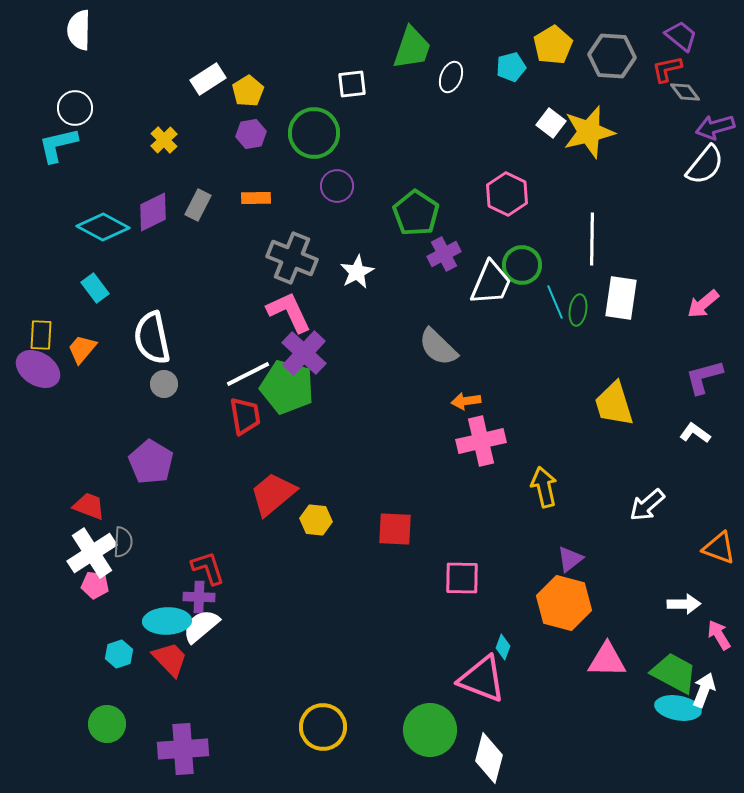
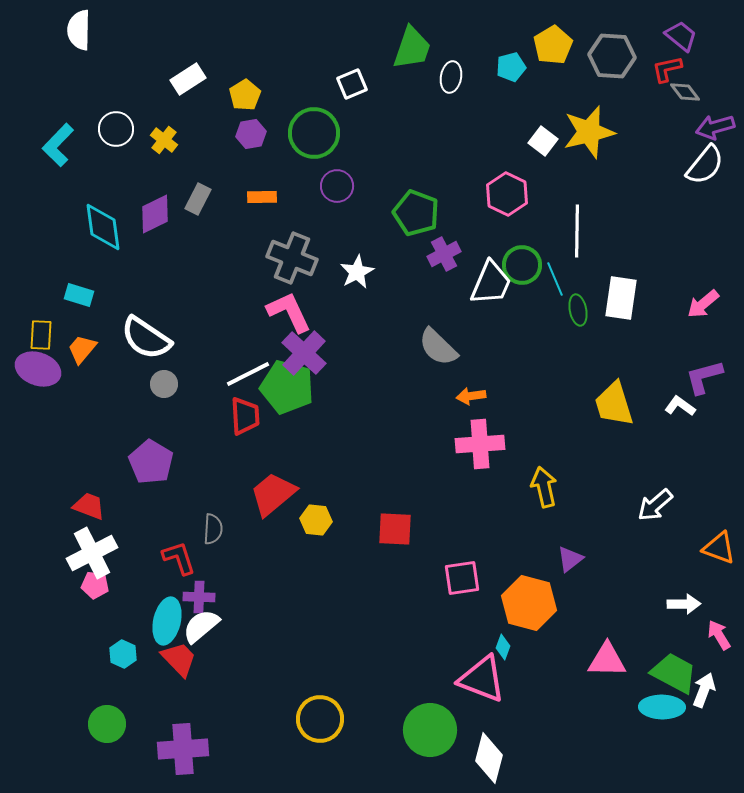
white ellipse at (451, 77): rotated 12 degrees counterclockwise
white rectangle at (208, 79): moved 20 px left
white square at (352, 84): rotated 16 degrees counterclockwise
yellow pentagon at (248, 91): moved 3 px left, 4 px down
white circle at (75, 108): moved 41 px right, 21 px down
white square at (551, 123): moved 8 px left, 18 px down
yellow cross at (164, 140): rotated 8 degrees counterclockwise
cyan L-shape at (58, 145): rotated 33 degrees counterclockwise
orange rectangle at (256, 198): moved 6 px right, 1 px up
gray rectangle at (198, 205): moved 6 px up
purple diamond at (153, 212): moved 2 px right, 2 px down
green pentagon at (416, 213): rotated 12 degrees counterclockwise
cyan diamond at (103, 227): rotated 54 degrees clockwise
white line at (592, 239): moved 15 px left, 8 px up
cyan rectangle at (95, 288): moved 16 px left, 7 px down; rotated 36 degrees counterclockwise
cyan line at (555, 302): moved 23 px up
green ellipse at (578, 310): rotated 20 degrees counterclockwise
white semicircle at (152, 338): moved 6 px left; rotated 44 degrees counterclockwise
purple ellipse at (38, 369): rotated 12 degrees counterclockwise
orange arrow at (466, 401): moved 5 px right, 5 px up
red trapezoid at (245, 416): rotated 6 degrees clockwise
white L-shape at (695, 433): moved 15 px left, 27 px up
pink cross at (481, 441): moved 1 px left, 3 px down; rotated 9 degrees clockwise
white arrow at (647, 505): moved 8 px right
gray semicircle at (123, 542): moved 90 px right, 13 px up
white cross at (92, 553): rotated 6 degrees clockwise
red L-shape at (208, 568): moved 29 px left, 10 px up
pink square at (462, 578): rotated 9 degrees counterclockwise
orange hexagon at (564, 603): moved 35 px left
cyan ellipse at (167, 621): rotated 75 degrees counterclockwise
cyan hexagon at (119, 654): moved 4 px right; rotated 16 degrees counterclockwise
red trapezoid at (170, 659): moved 9 px right
cyan ellipse at (678, 708): moved 16 px left, 1 px up; rotated 9 degrees counterclockwise
yellow circle at (323, 727): moved 3 px left, 8 px up
